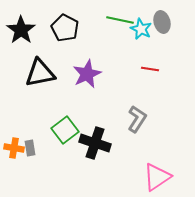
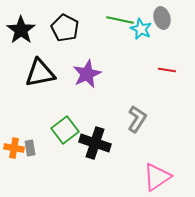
gray ellipse: moved 4 px up
red line: moved 17 px right, 1 px down
